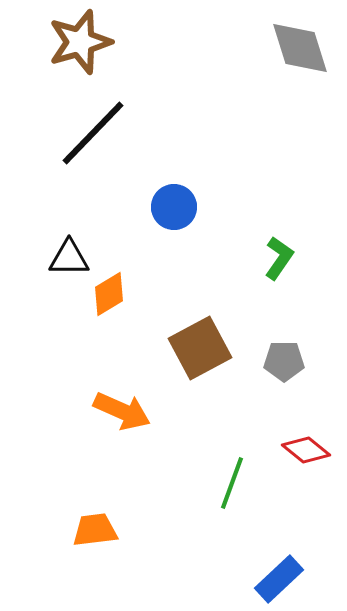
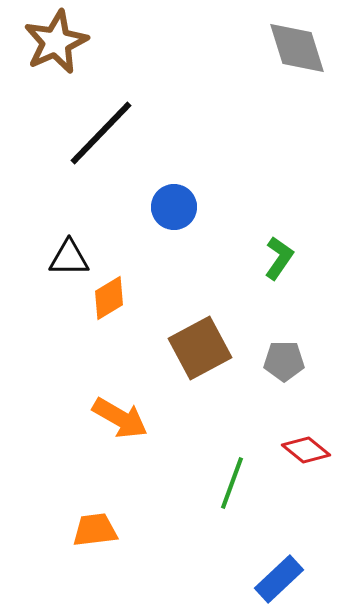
brown star: moved 24 px left; rotated 8 degrees counterclockwise
gray diamond: moved 3 px left
black line: moved 8 px right
orange diamond: moved 4 px down
orange arrow: moved 2 px left, 7 px down; rotated 6 degrees clockwise
